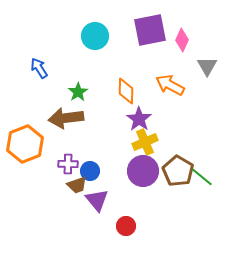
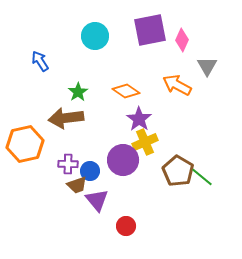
blue arrow: moved 1 px right, 7 px up
orange arrow: moved 7 px right
orange diamond: rotated 56 degrees counterclockwise
orange hexagon: rotated 9 degrees clockwise
purple circle: moved 20 px left, 11 px up
